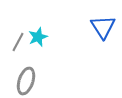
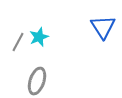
cyan star: moved 1 px right
gray ellipse: moved 11 px right
